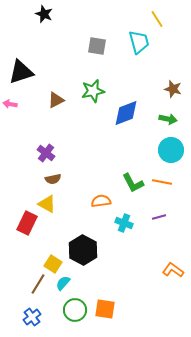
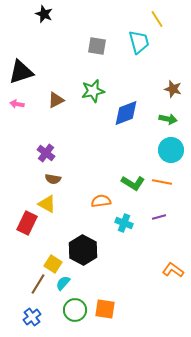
pink arrow: moved 7 px right
brown semicircle: rotated 21 degrees clockwise
green L-shape: rotated 30 degrees counterclockwise
